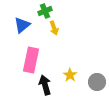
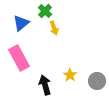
green cross: rotated 24 degrees counterclockwise
blue triangle: moved 1 px left, 2 px up
pink rectangle: moved 12 px left, 2 px up; rotated 40 degrees counterclockwise
gray circle: moved 1 px up
